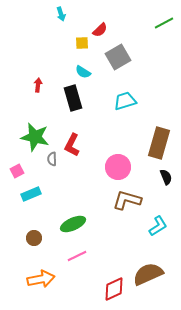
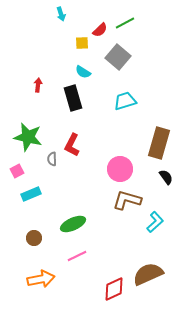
green line: moved 39 px left
gray square: rotated 20 degrees counterclockwise
green star: moved 7 px left
pink circle: moved 2 px right, 2 px down
black semicircle: rotated 14 degrees counterclockwise
cyan L-shape: moved 3 px left, 4 px up; rotated 10 degrees counterclockwise
